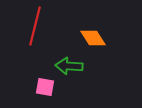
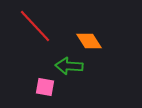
red line: rotated 57 degrees counterclockwise
orange diamond: moved 4 px left, 3 px down
